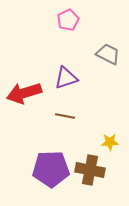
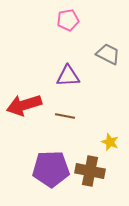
pink pentagon: rotated 15 degrees clockwise
purple triangle: moved 2 px right, 2 px up; rotated 15 degrees clockwise
red arrow: moved 12 px down
yellow star: rotated 24 degrees clockwise
brown cross: moved 1 px down
